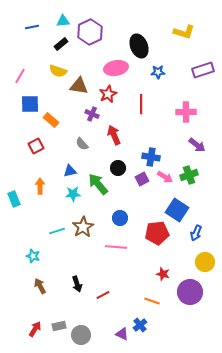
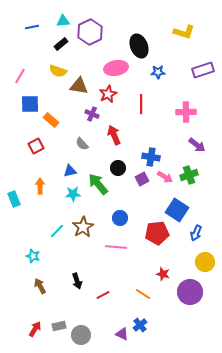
cyan line at (57, 231): rotated 28 degrees counterclockwise
black arrow at (77, 284): moved 3 px up
orange line at (152, 301): moved 9 px left, 7 px up; rotated 14 degrees clockwise
